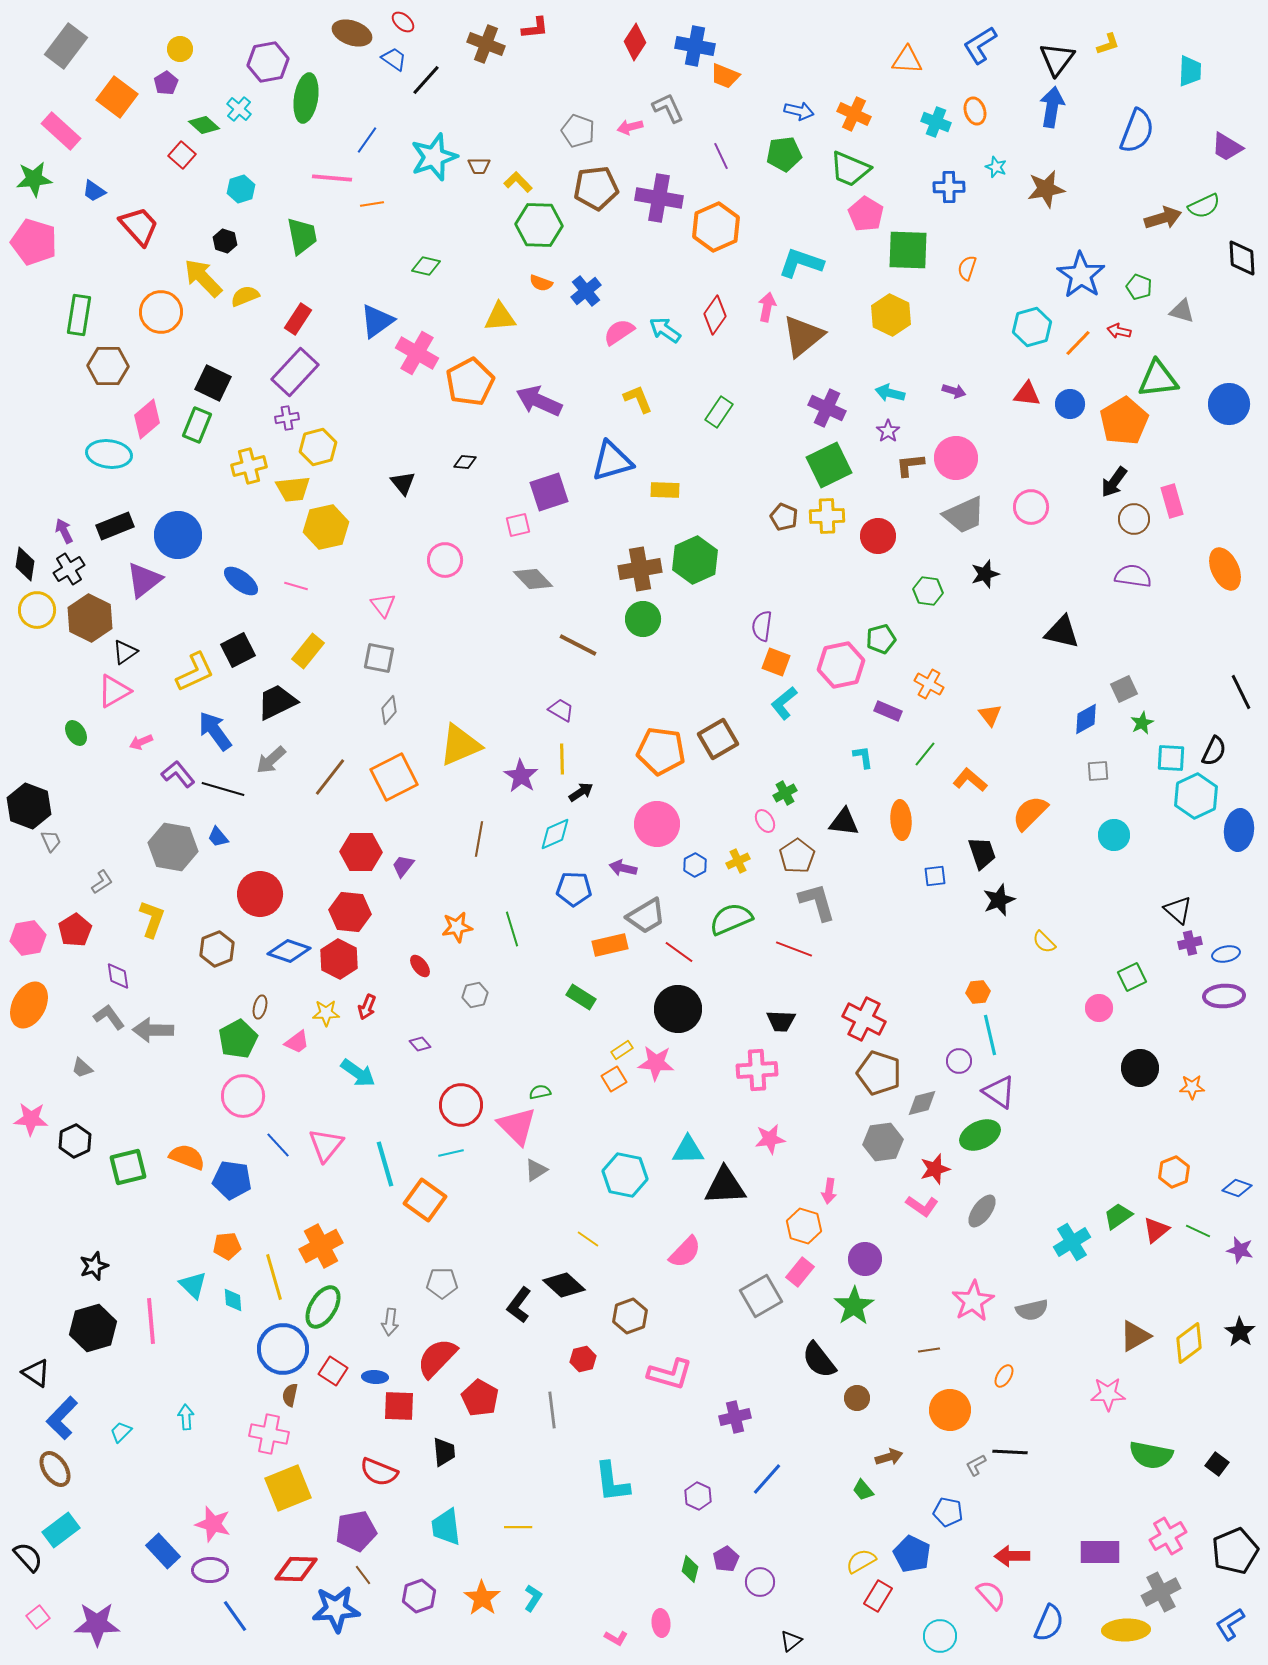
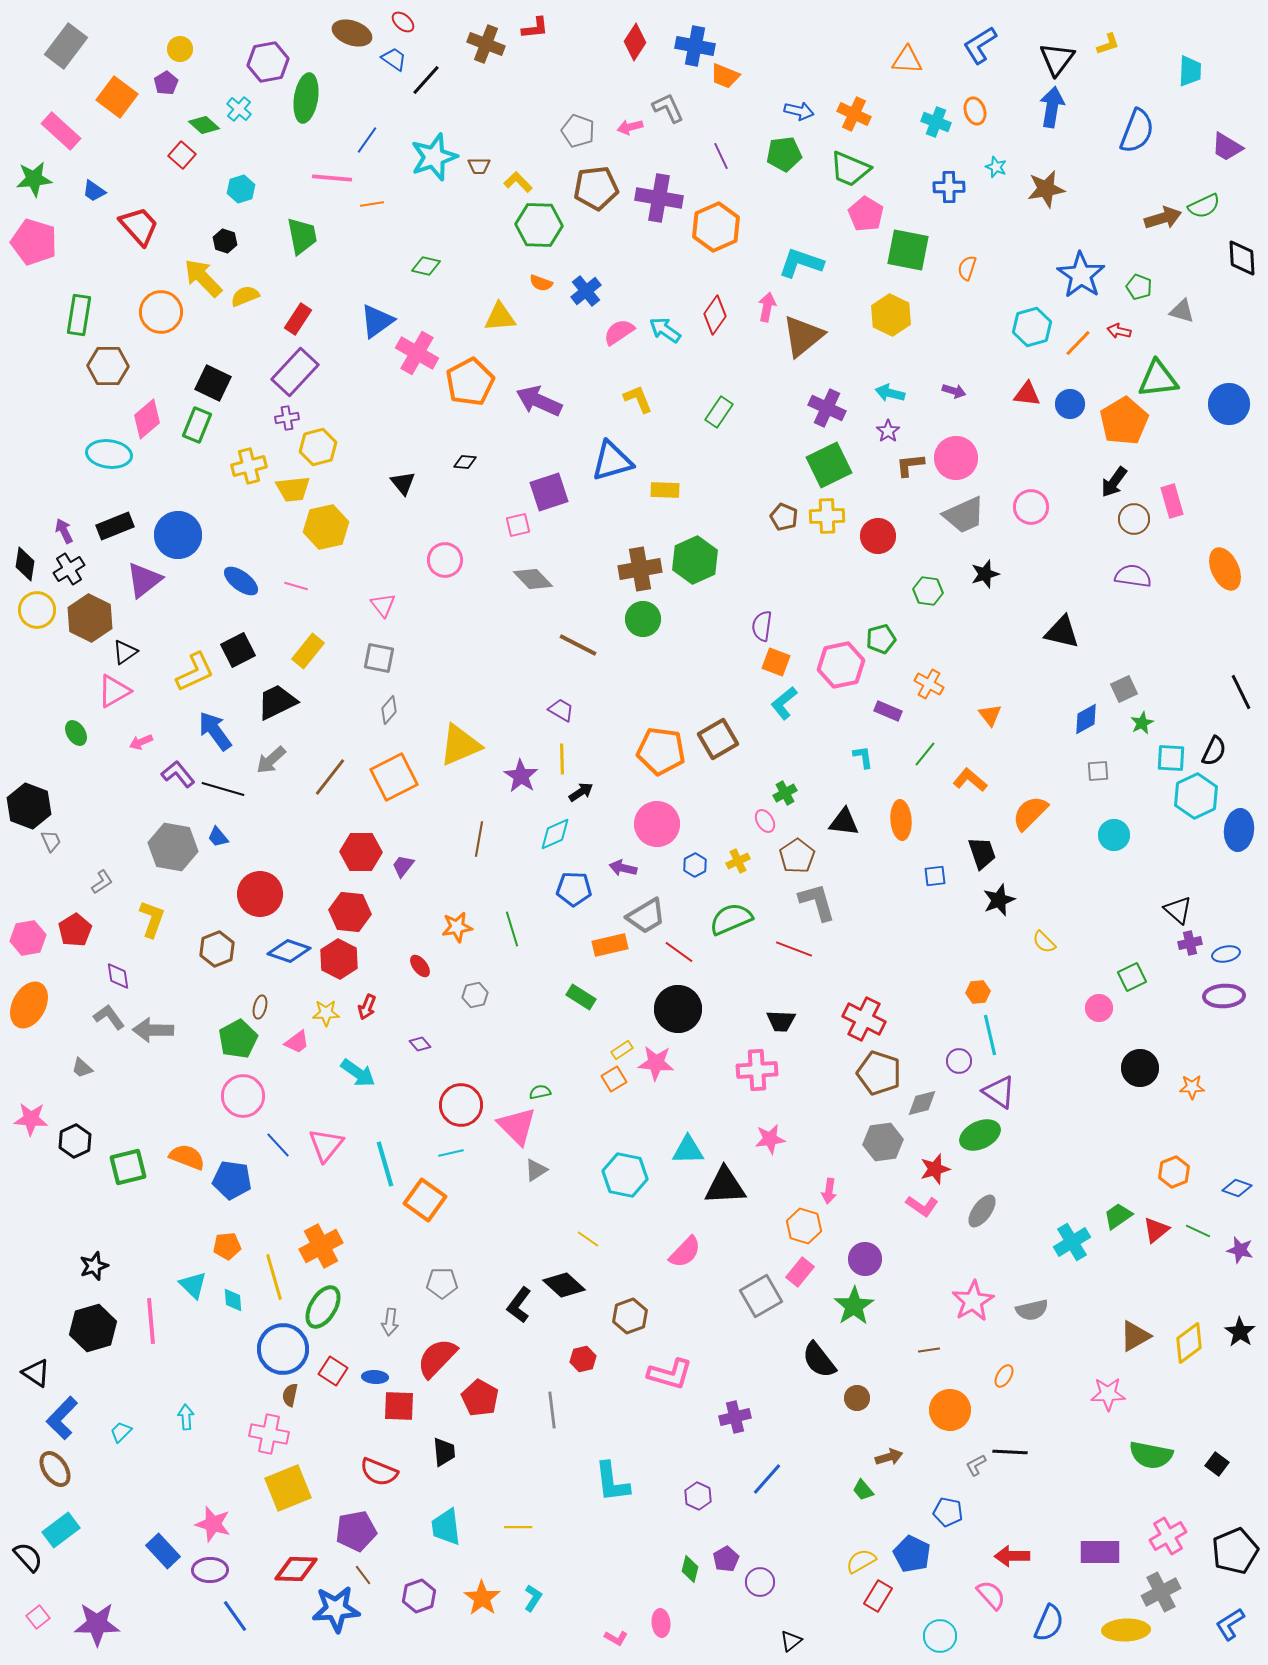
green square at (908, 250): rotated 9 degrees clockwise
